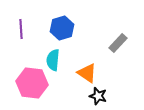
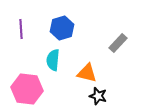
orange triangle: rotated 20 degrees counterclockwise
pink hexagon: moved 5 px left, 6 px down
